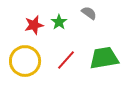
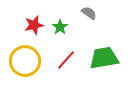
green star: moved 1 px right, 5 px down
